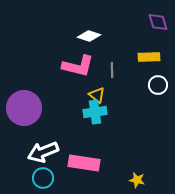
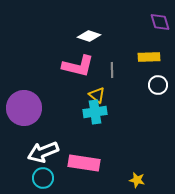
purple diamond: moved 2 px right
